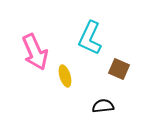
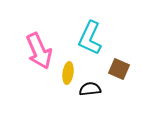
pink arrow: moved 4 px right, 1 px up
yellow ellipse: moved 3 px right, 3 px up; rotated 25 degrees clockwise
black semicircle: moved 13 px left, 17 px up
